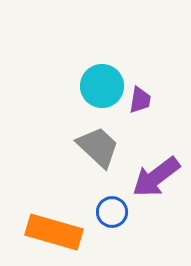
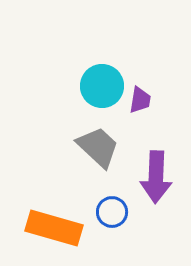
purple arrow: rotated 51 degrees counterclockwise
orange rectangle: moved 4 px up
